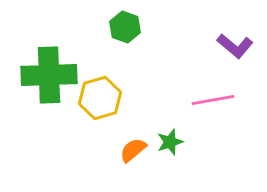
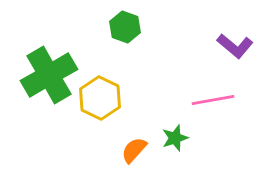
green cross: rotated 28 degrees counterclockwise
yellow hexagon: rotated 18 degrees counterclockwise
green star: moved 5 px right, 4 px up
orange semicircle: moved 1 px right; rotated 8 degrees counterclockwise
